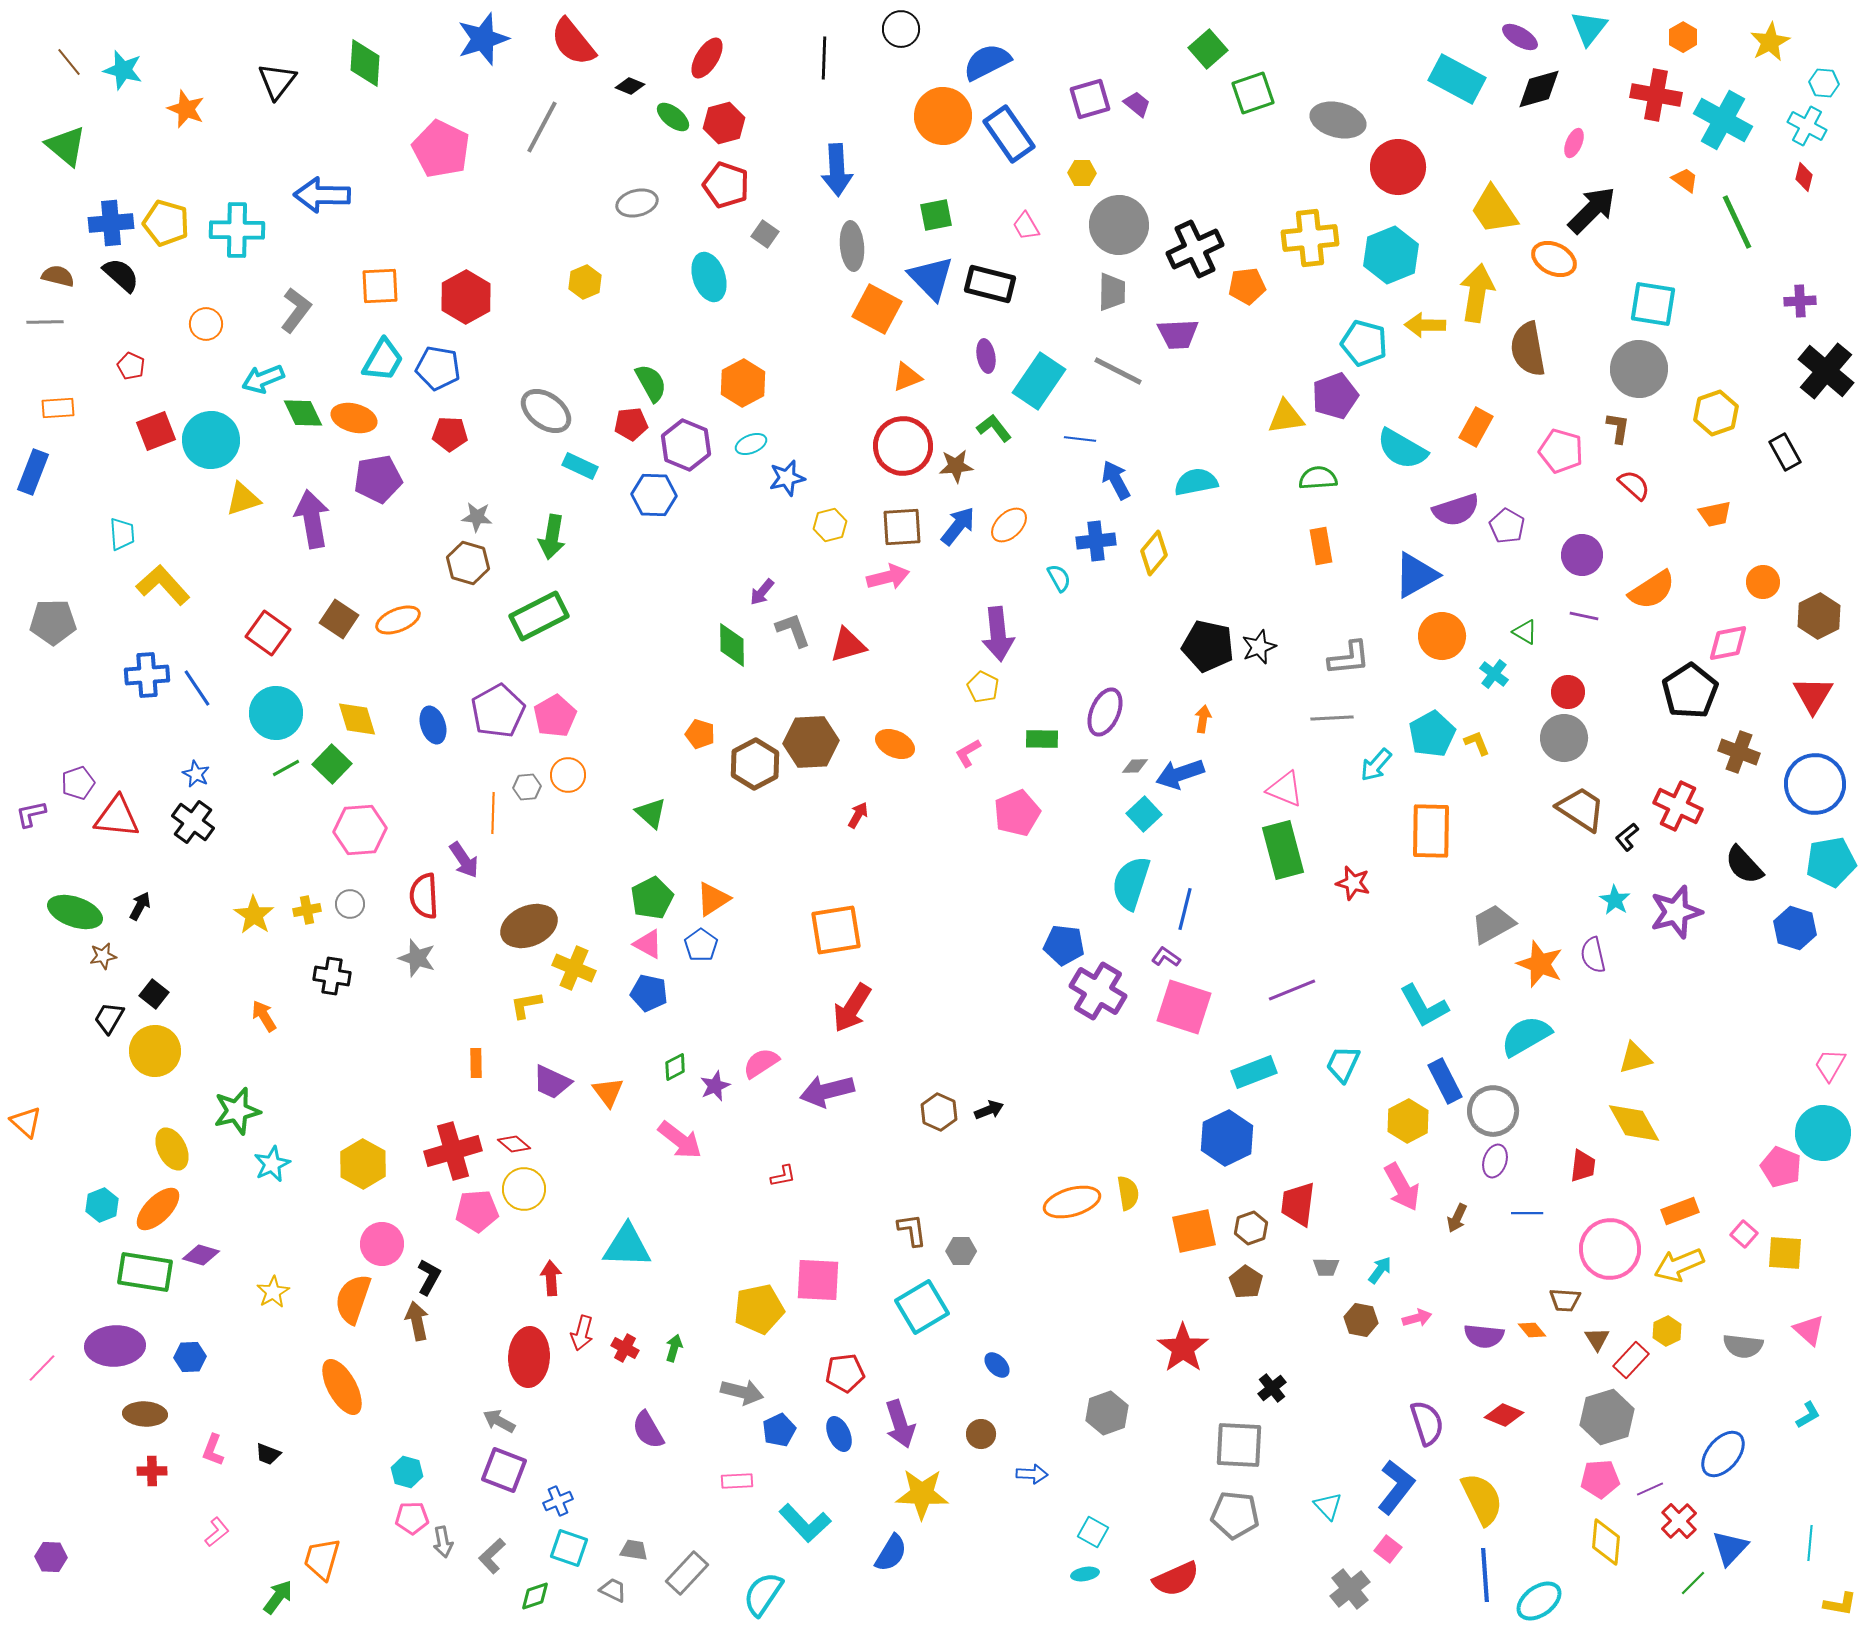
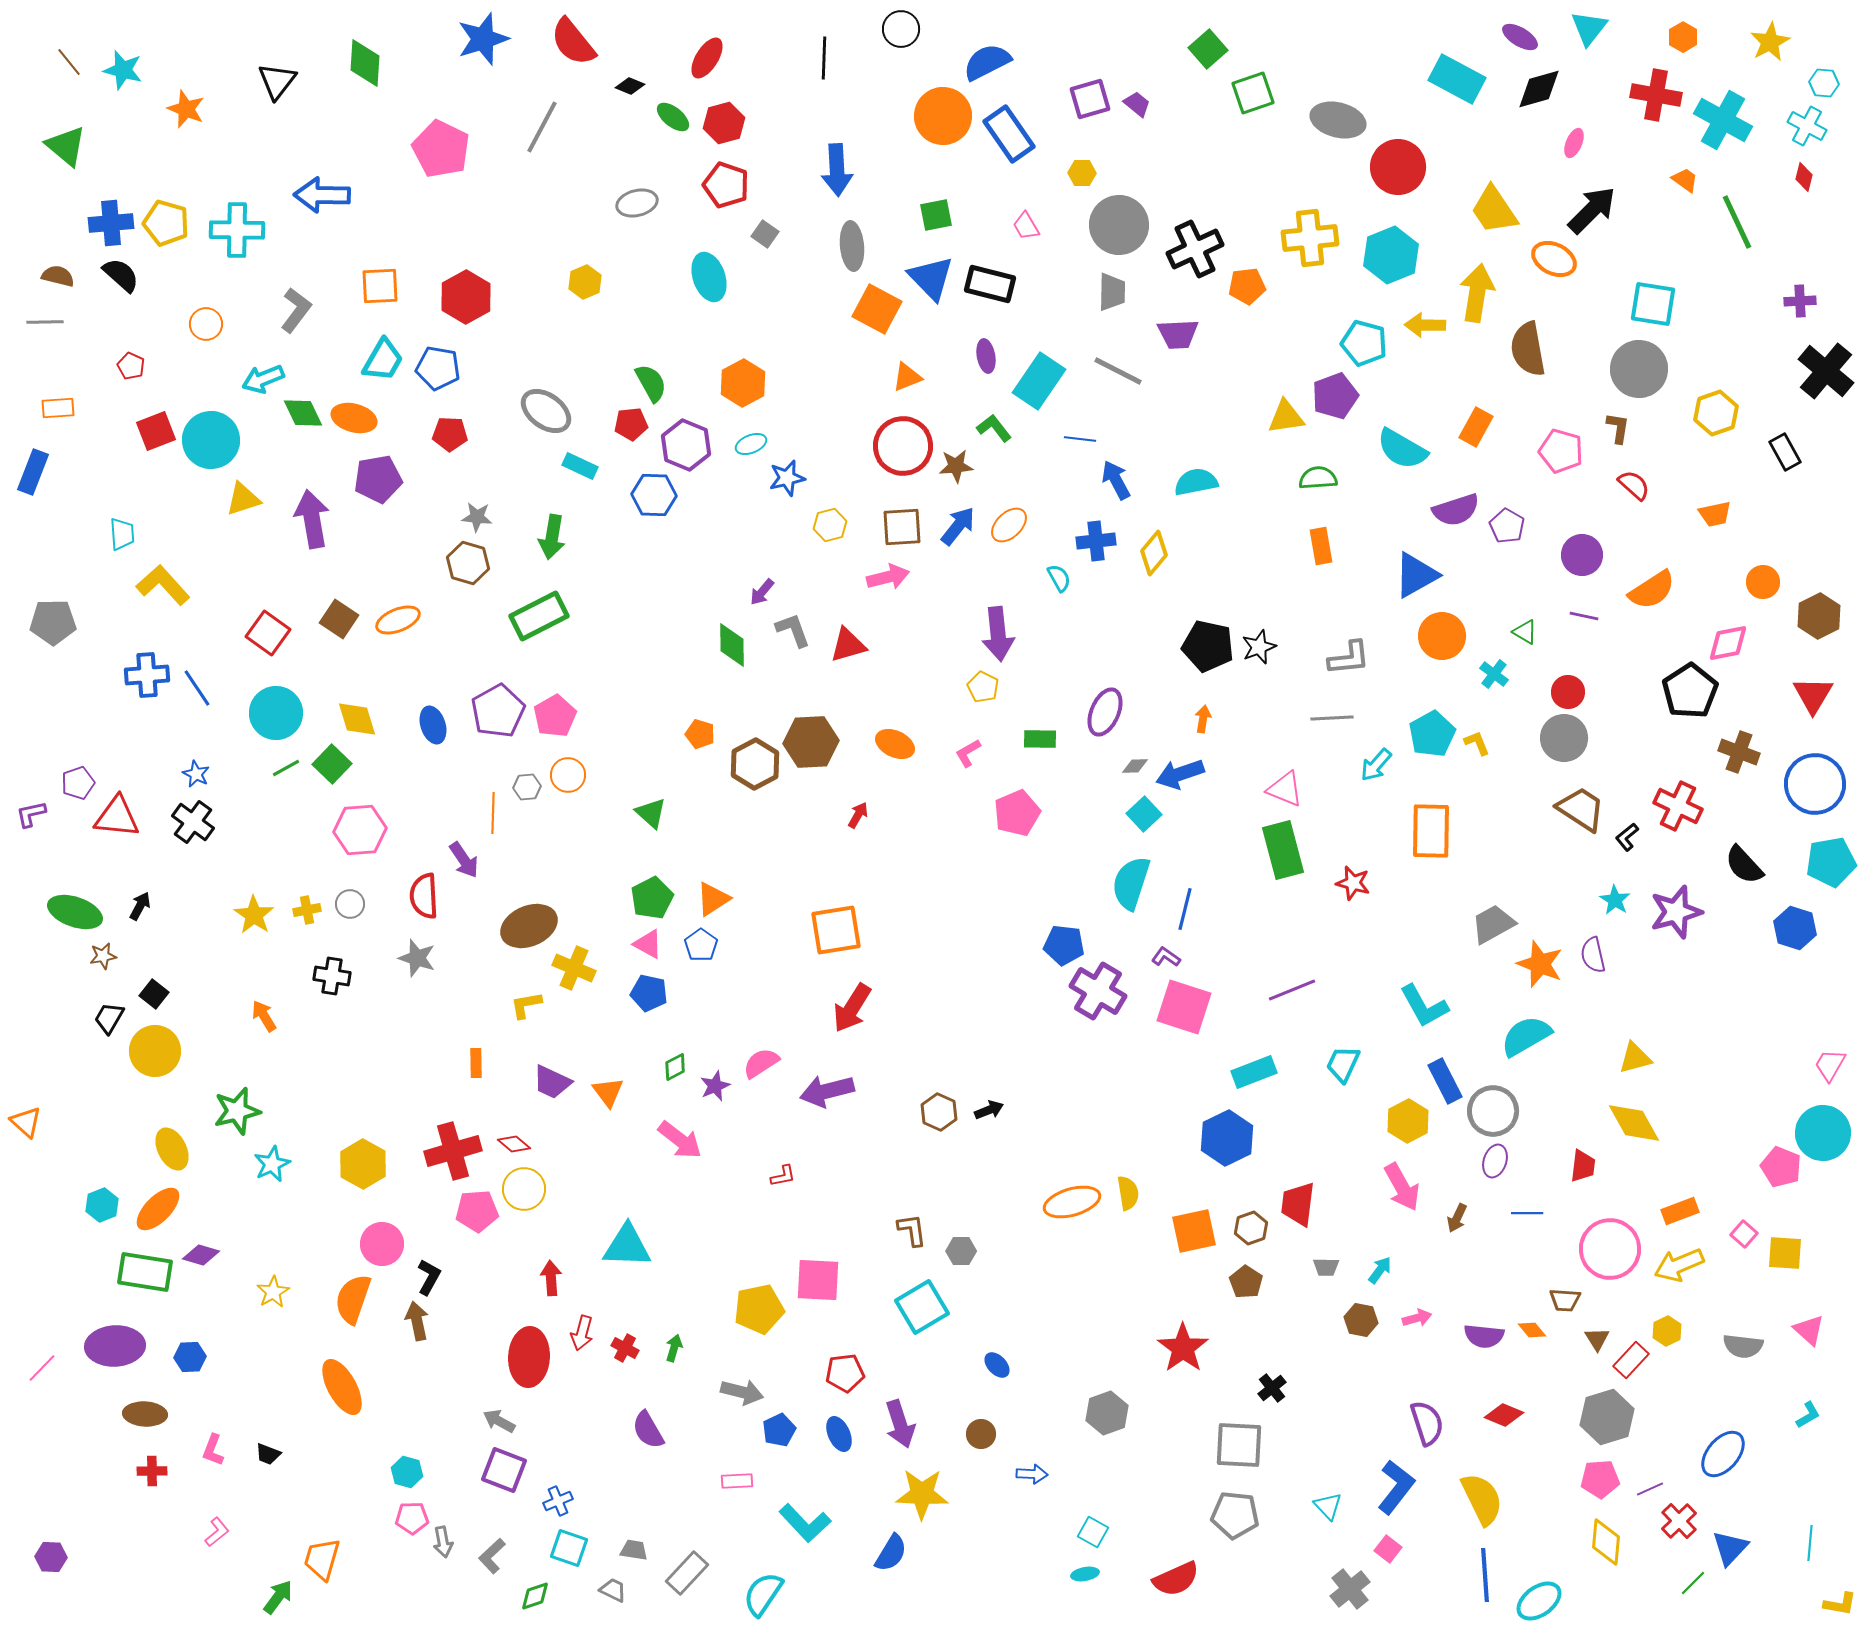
green rectangle at (1042, 739): moved 2 px left
